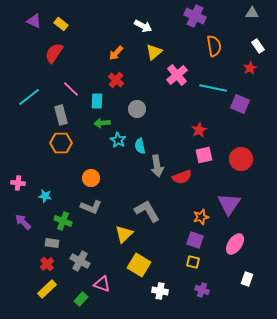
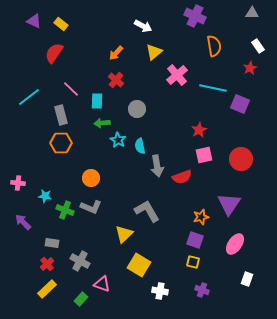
green cross at (63, 221): moved 2 px right, 11 px up
